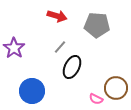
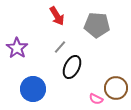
red arrow: rotated 42 degrees clockwise
purple star: moved 3 px right
blue circle: moved 1 px right, 2 px up
